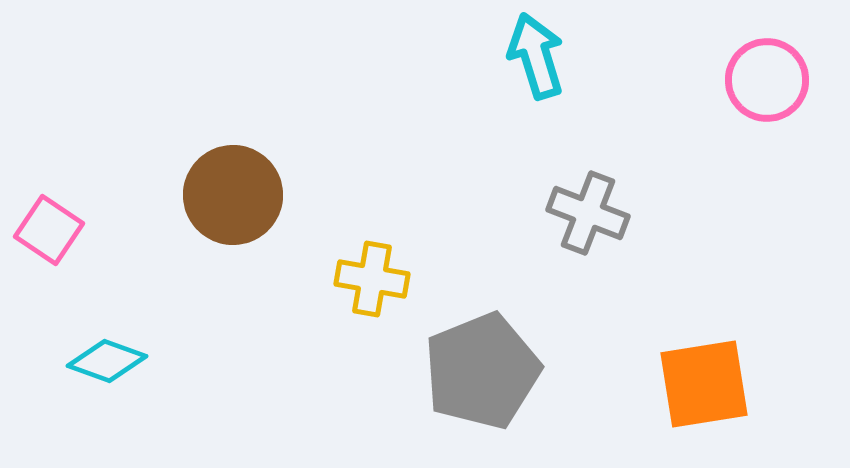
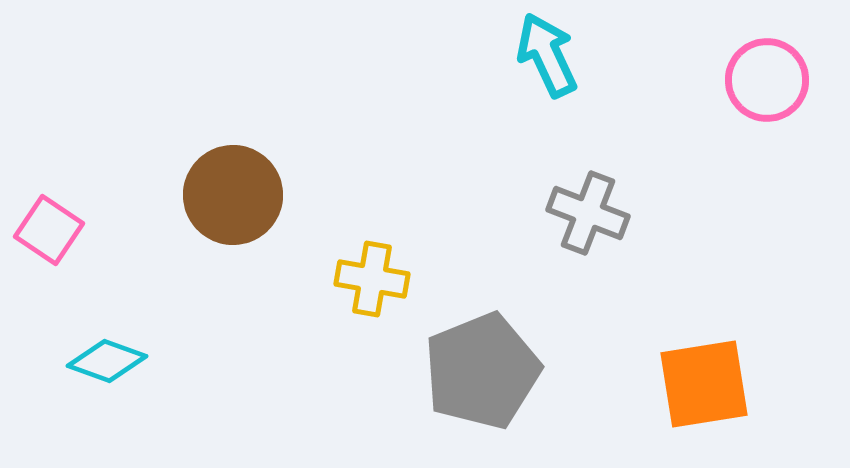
cyan arrow: moved 11 px right, 1 px up; rotated 8 degrees counterclockwise
